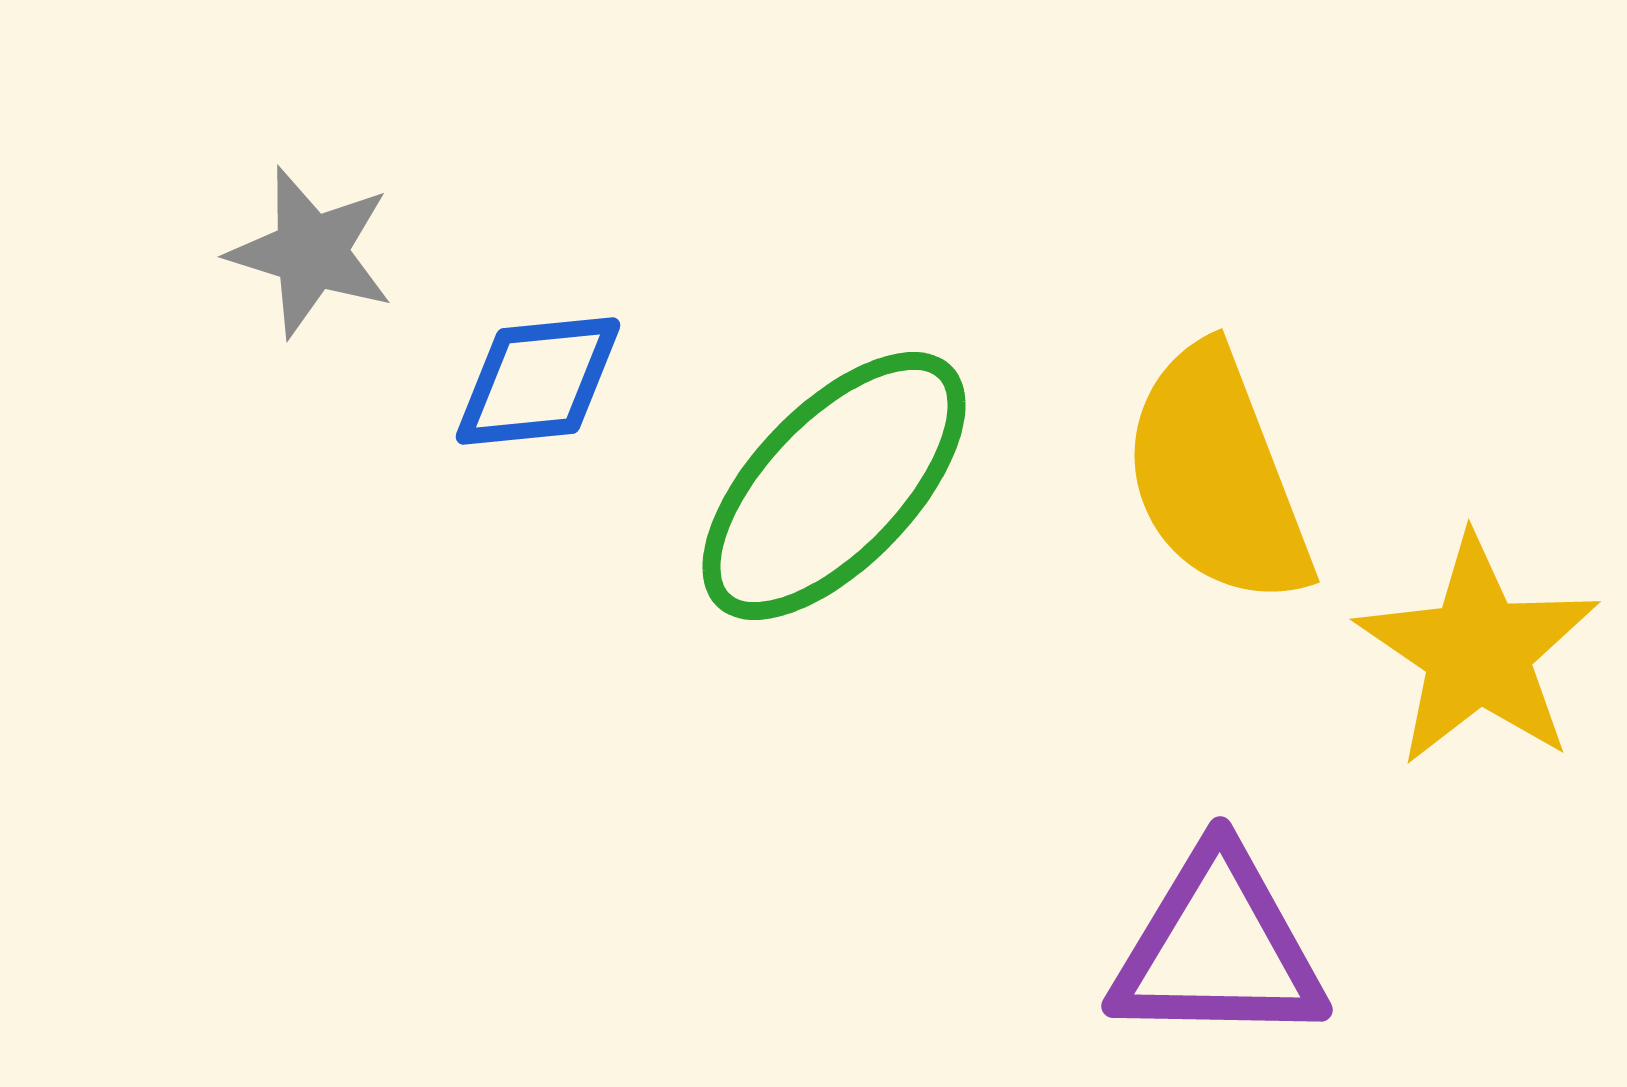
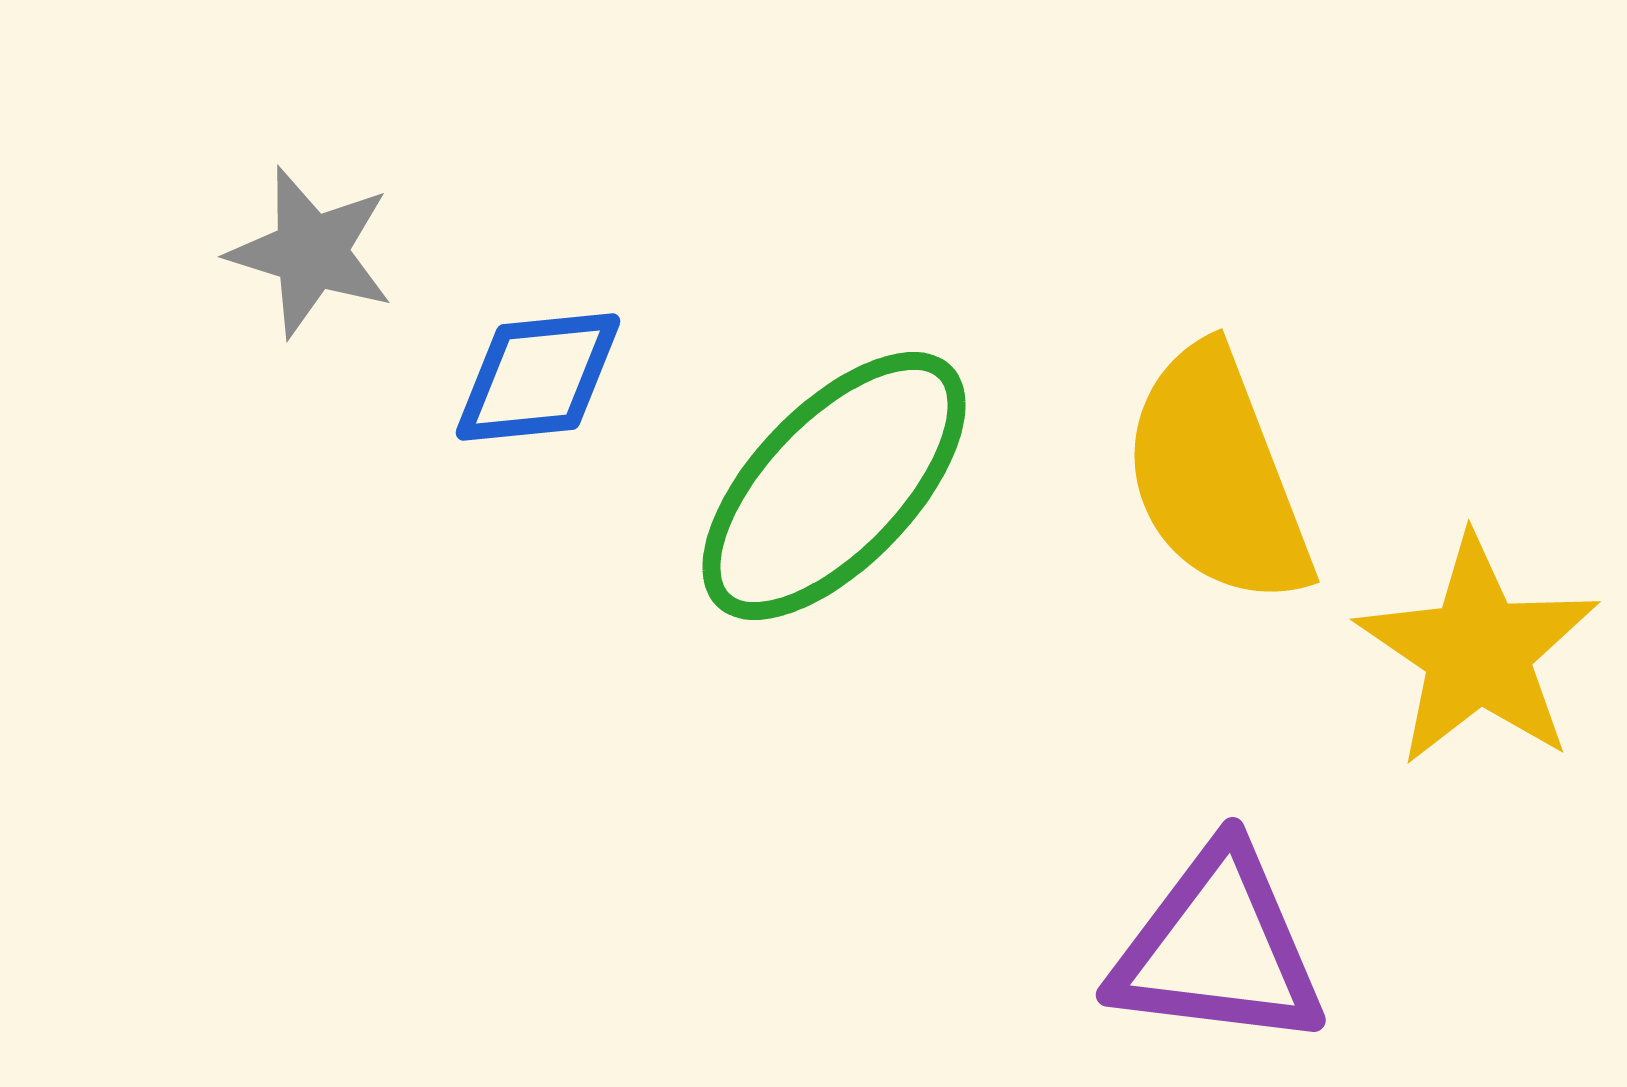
blue diamond: moved 4 px up
purple triangle: rotated 6 degrees clockwise
